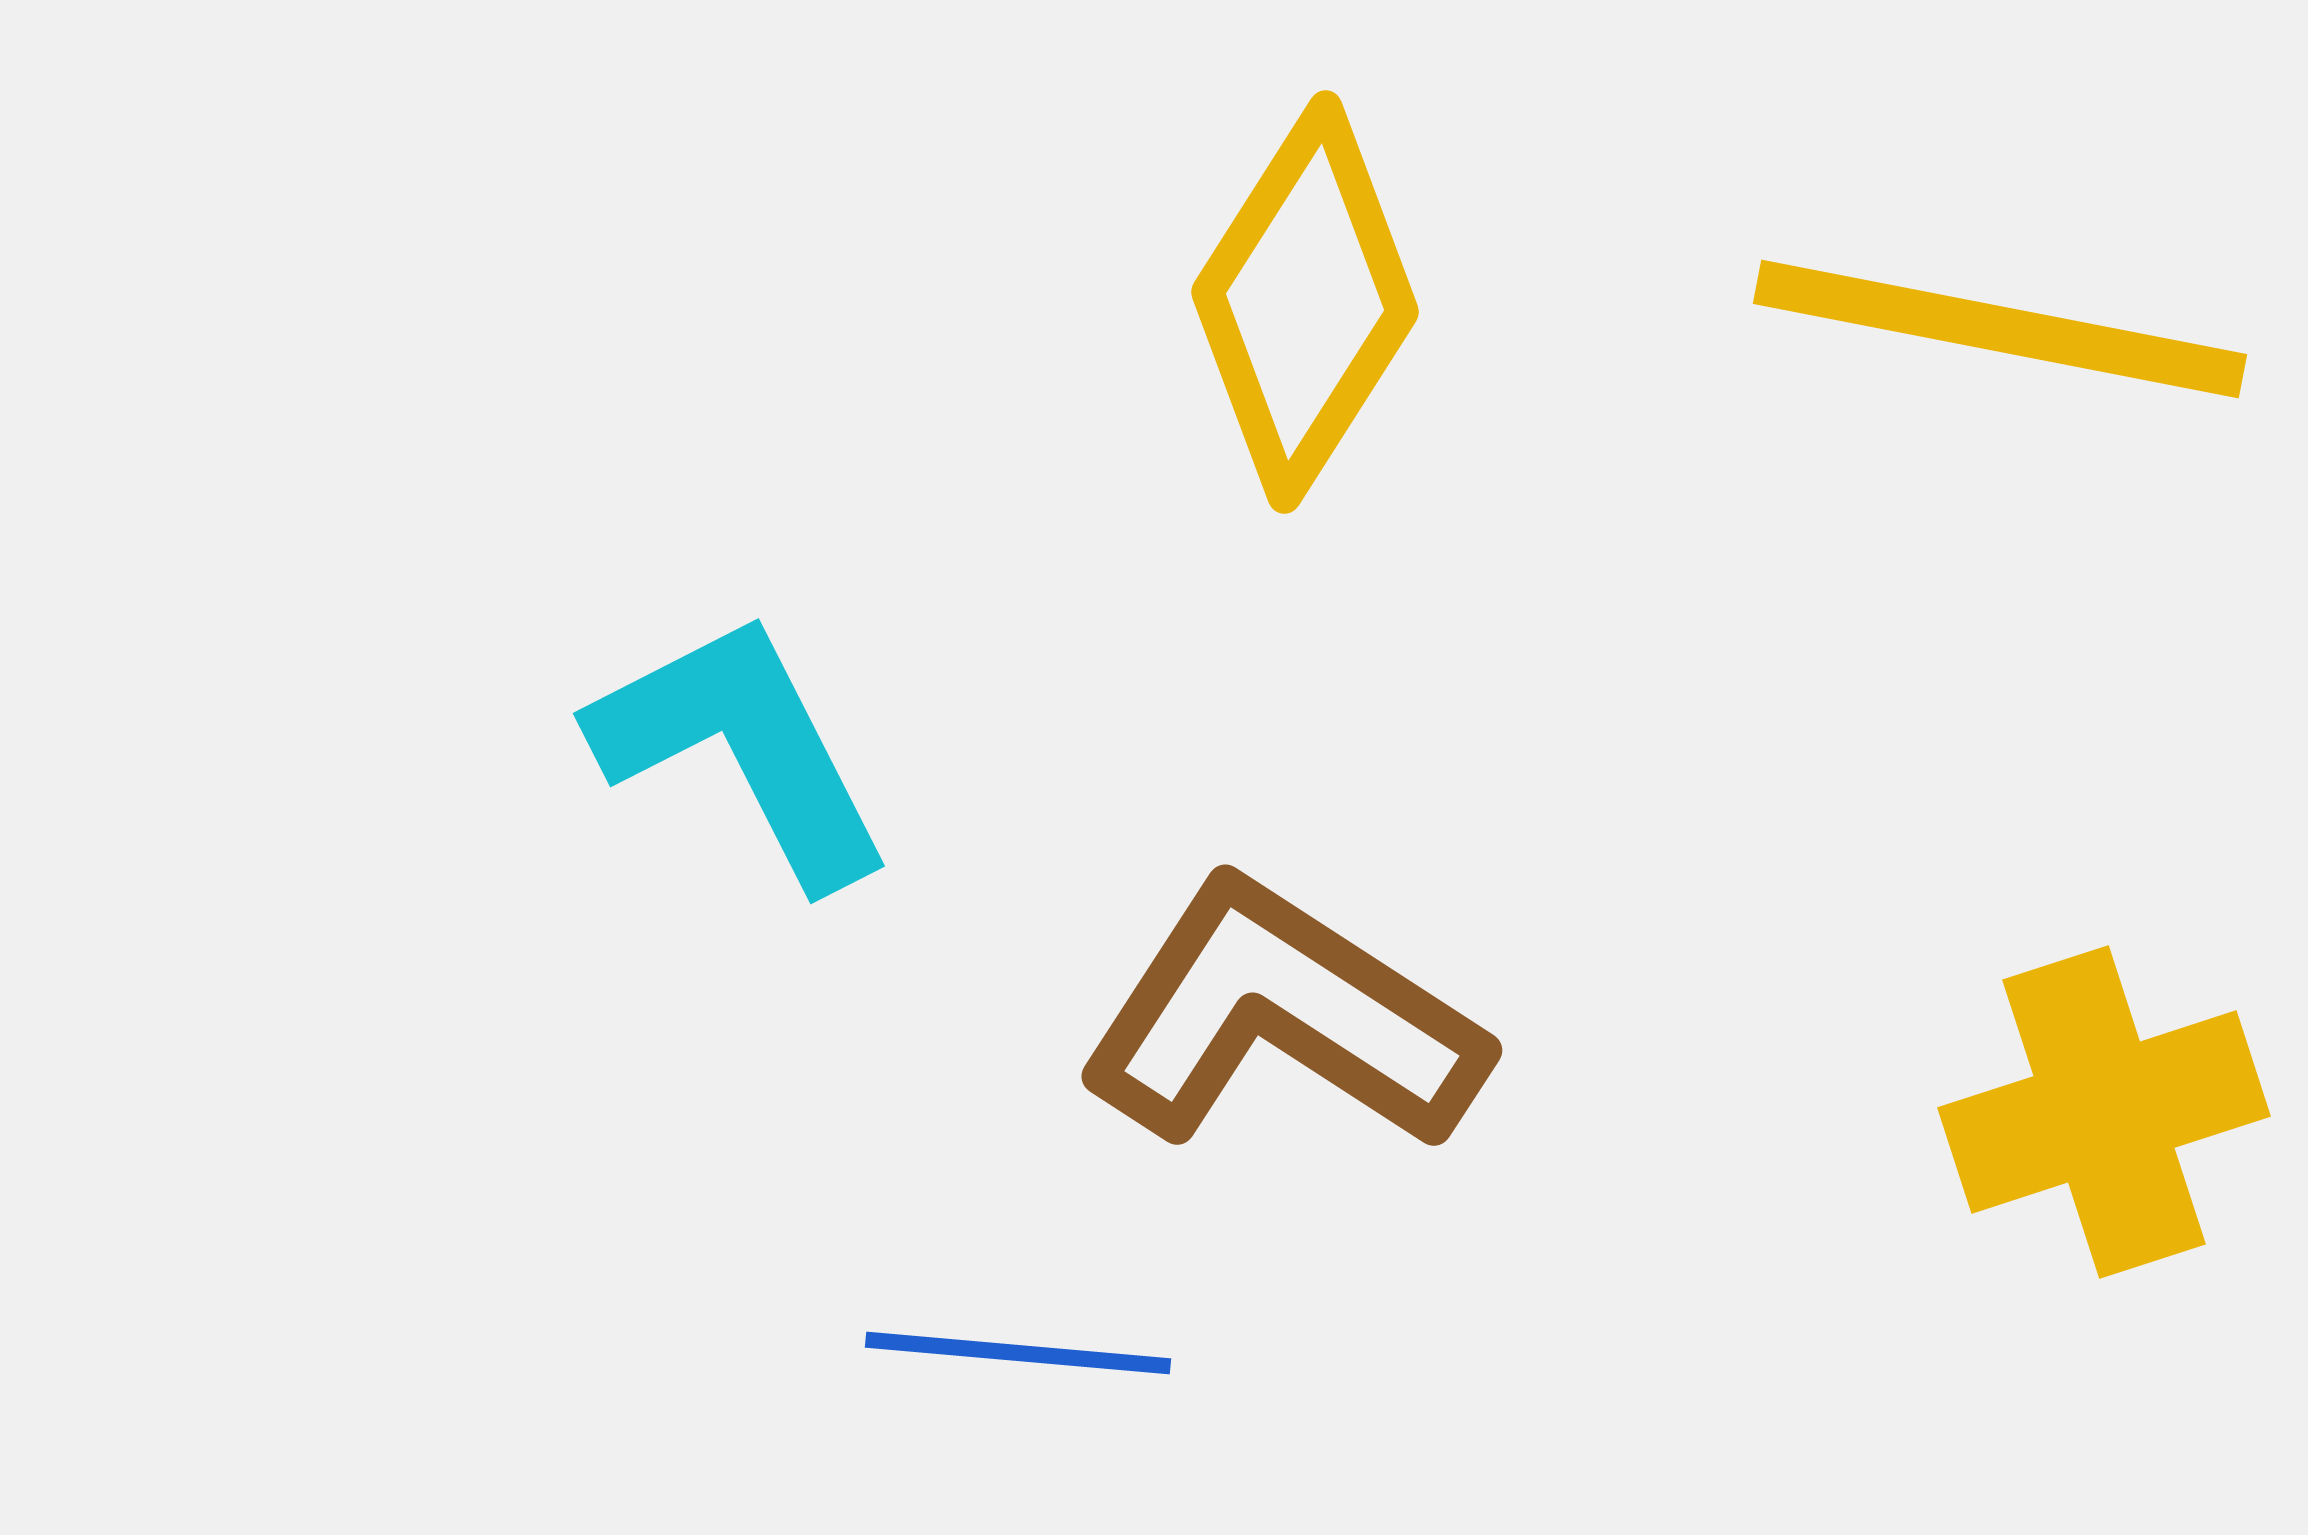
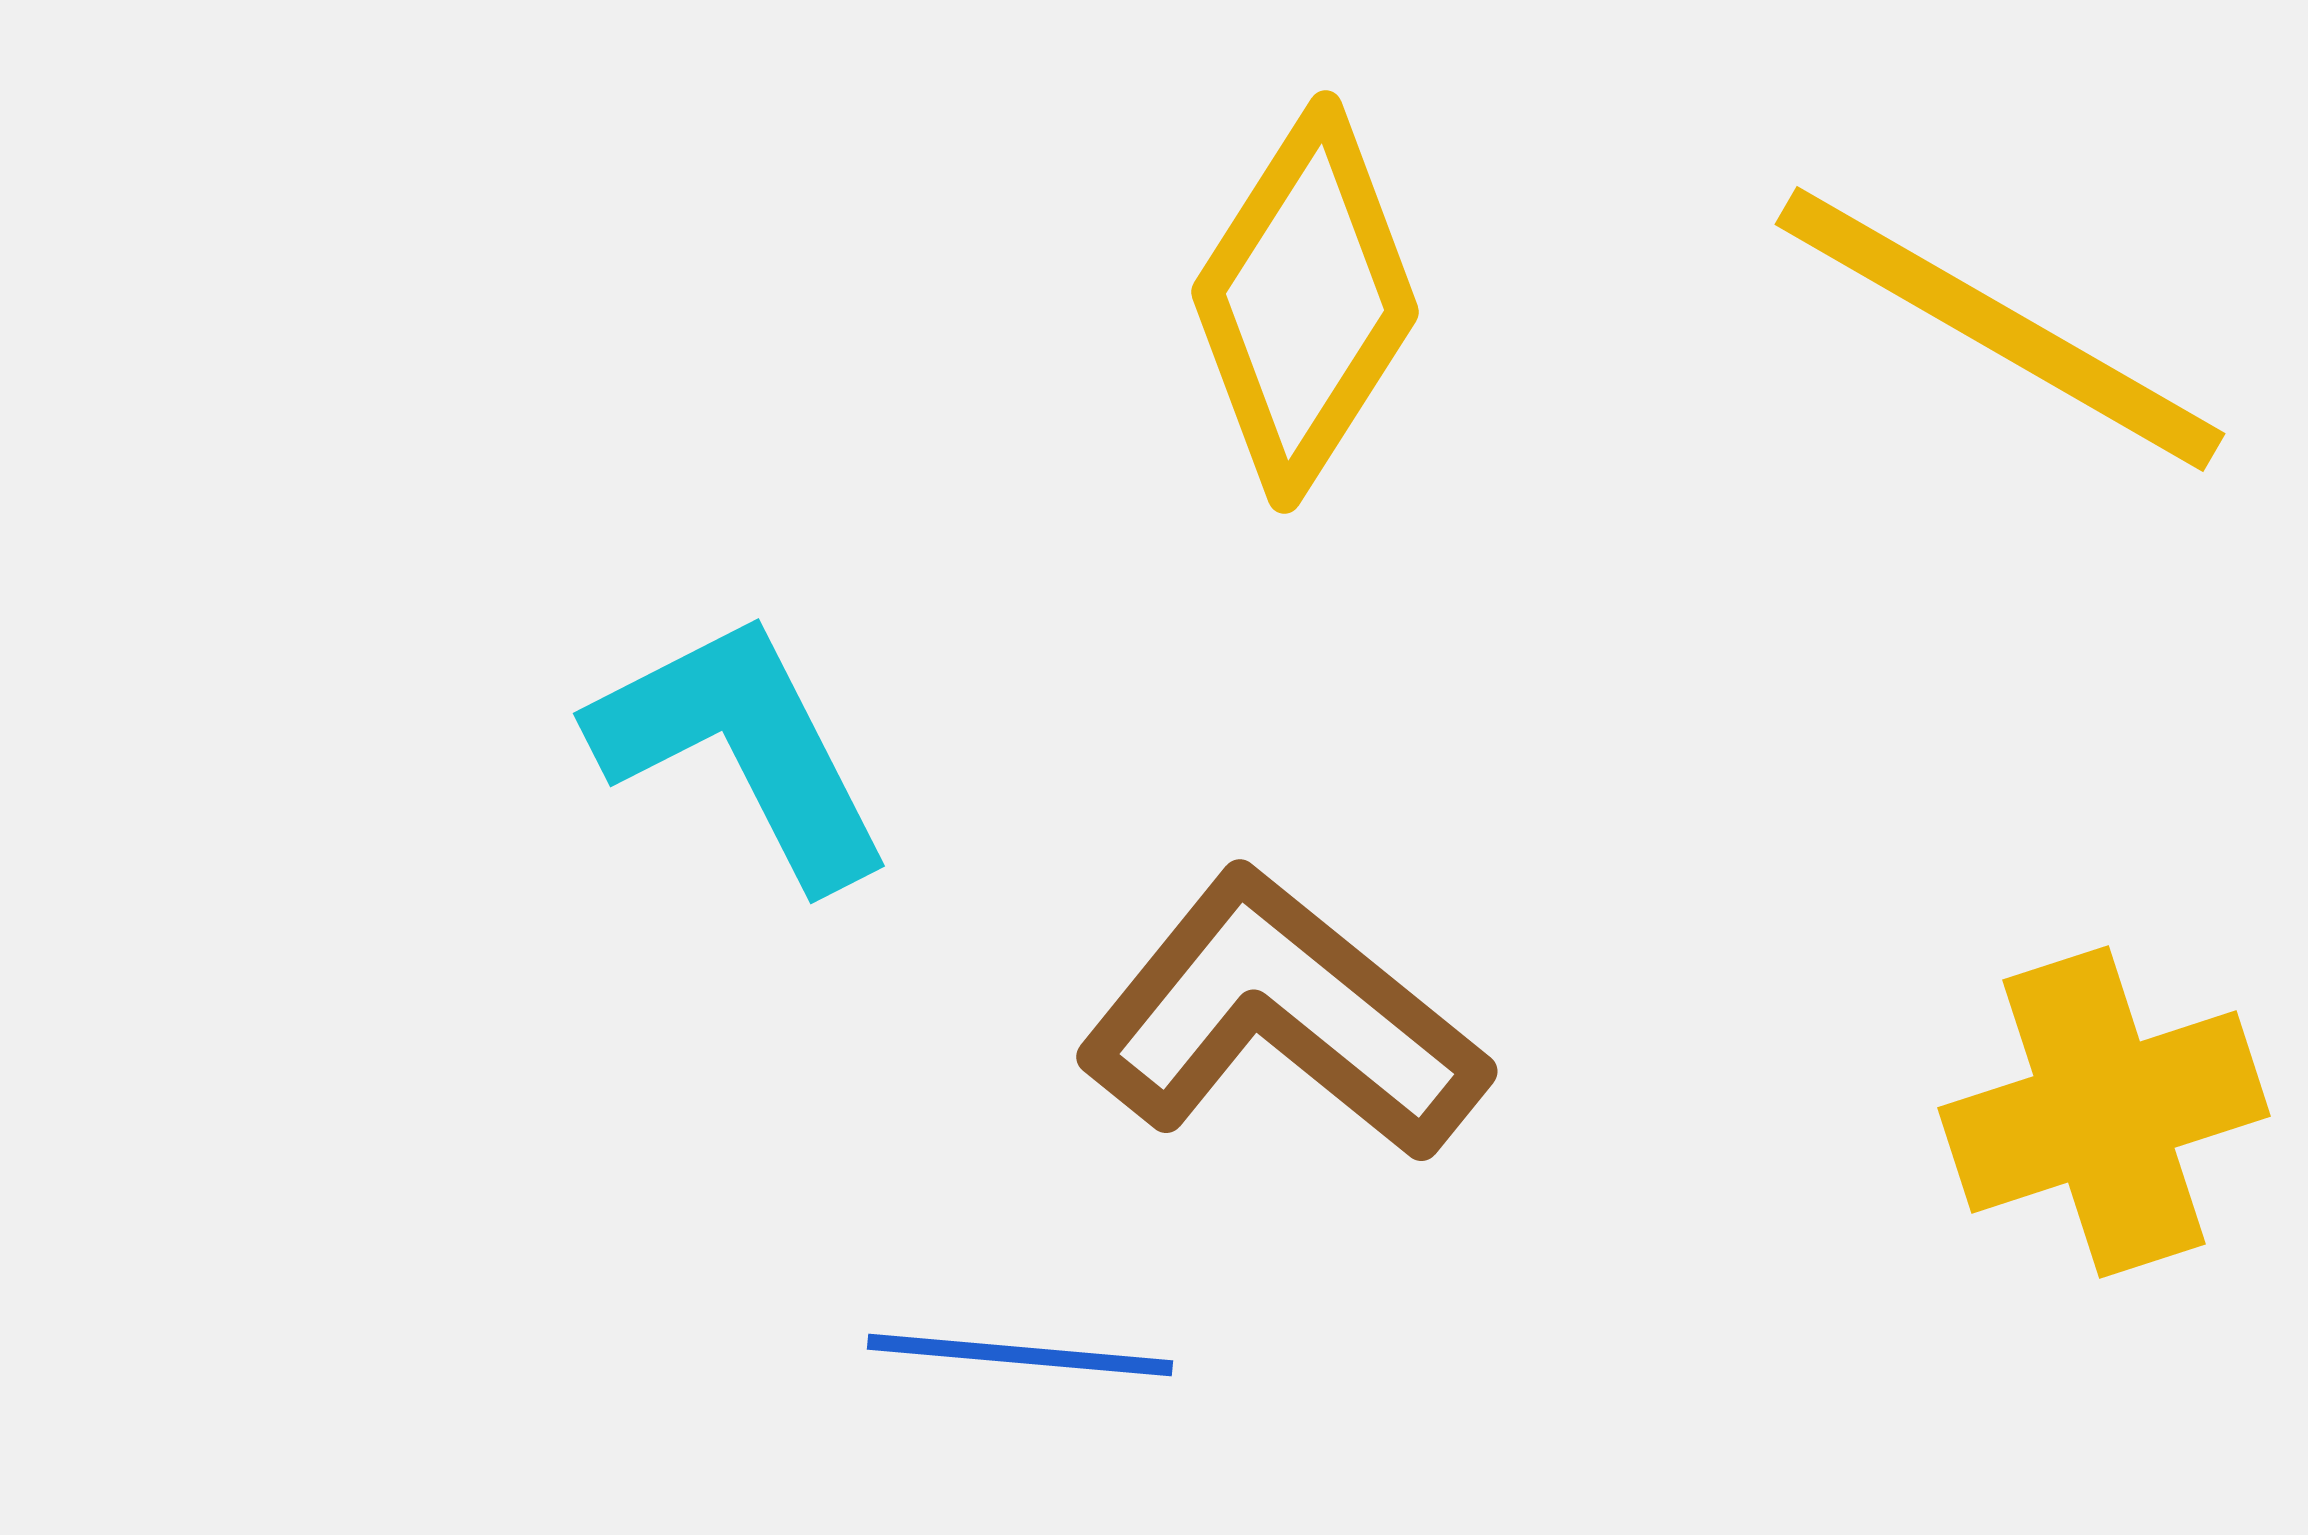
yellow line: rotated 19 degrees clockwise
brown L-shape: rotated 6 degrees clockwise
blue line: moved 2 px right, 2 px down
